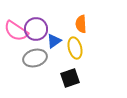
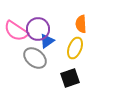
purple circle: moved 2 px right
blue triangle: moved 7 px left
yellow ellipse: rotated 35 degrees clockwise
gray ellipse: rotated 55 degrees clockwise
